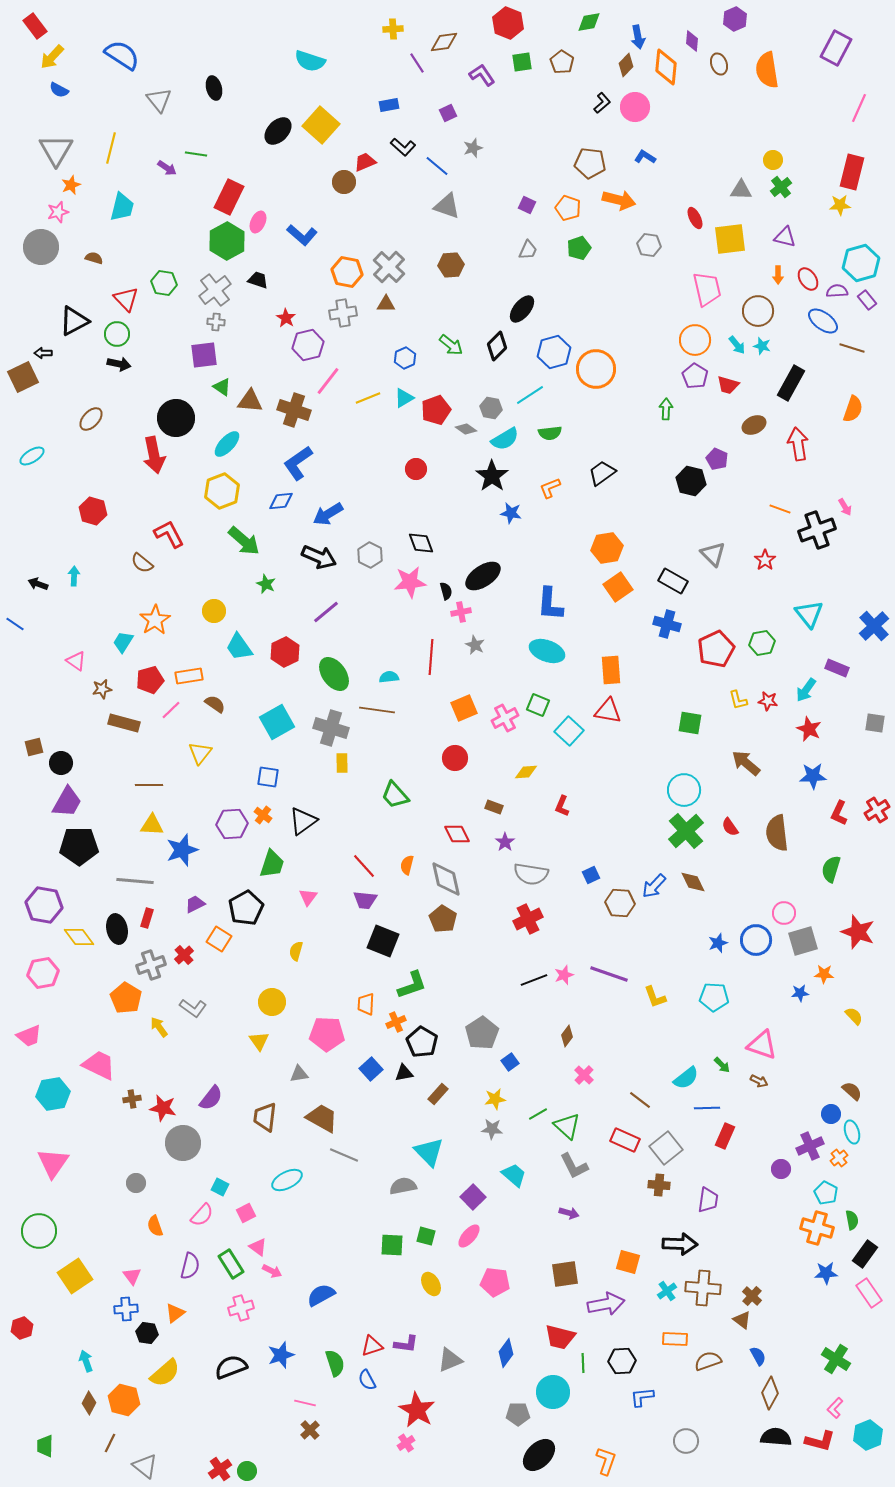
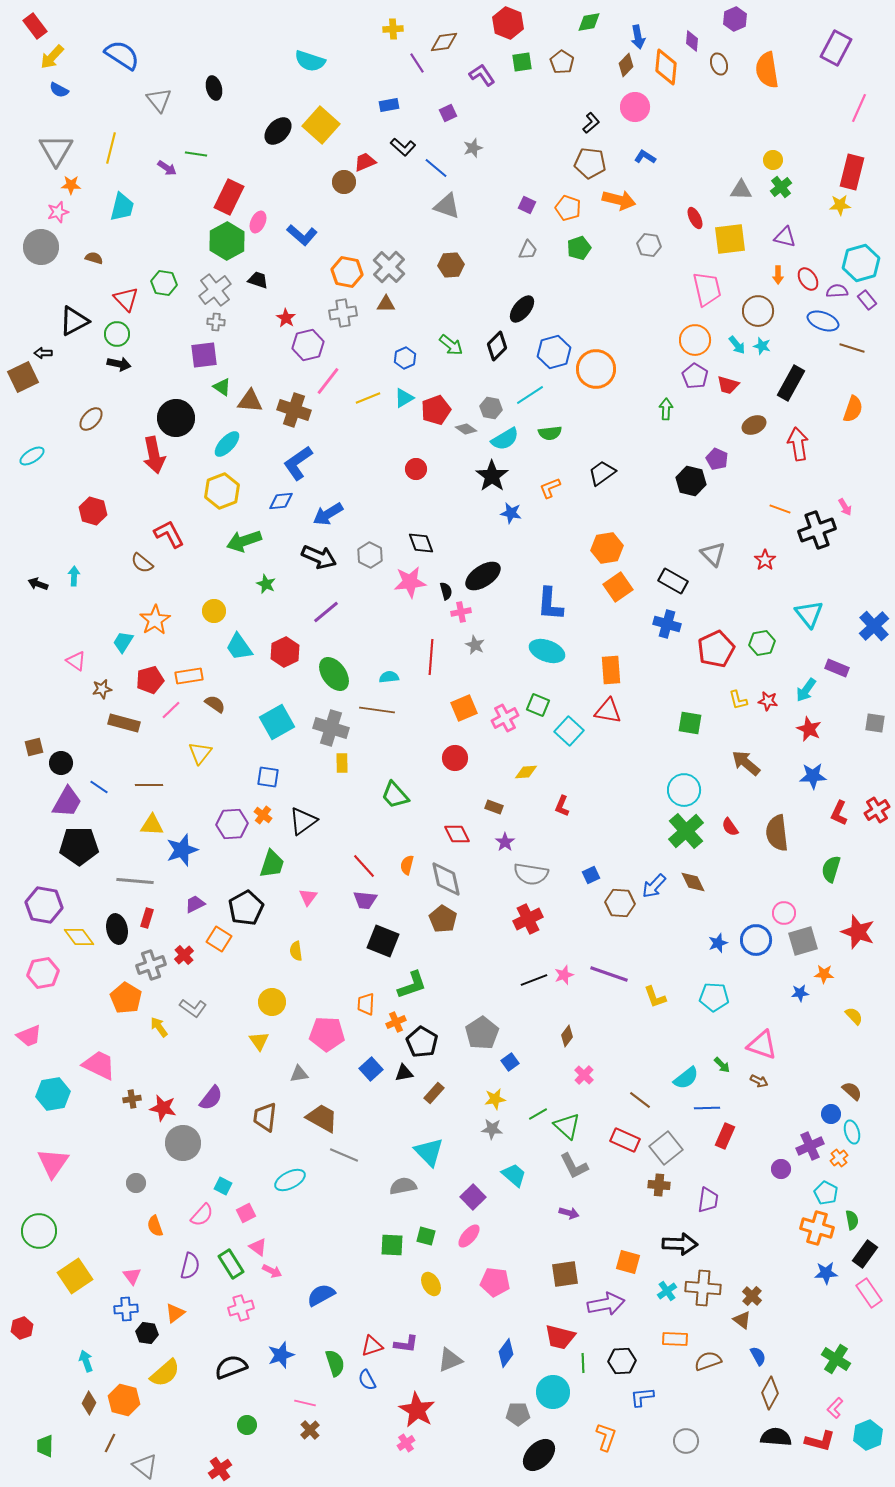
black L-shape at (602, 103): moved 11 px left, 20 px down
blue line at (437, 166): moved 1 px left, 2 px down
orange star at (71, 185): rotated 24 degrees clockwise
blue ellipse at (823, 321): rotated 16 degrees counterclockwise
green arrow at (244, 541): rotated 120 degrees clockwise
blue line at (15, 624): moved 84 px right, 163 px down
yellow semicircle at (296, 951): rotated 24 degrees counterclockwise
brown rectangle at (438, 1094): moved 4 px left, 1 px up
cyan ellipse at (287, 1180): moved 3 px right
cyan square at (220, 1187): moved 3 px right, 1 px up
orange L-shape at (606, 1461): moved 24 px up
green circle at (247, 1471): moved 46 px up
